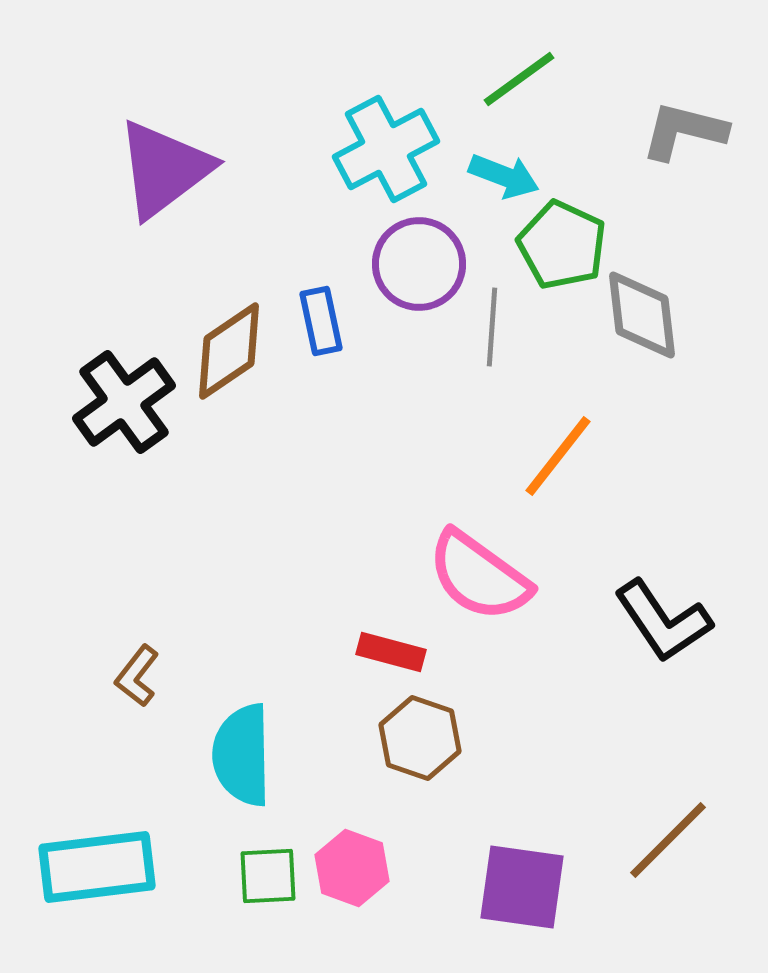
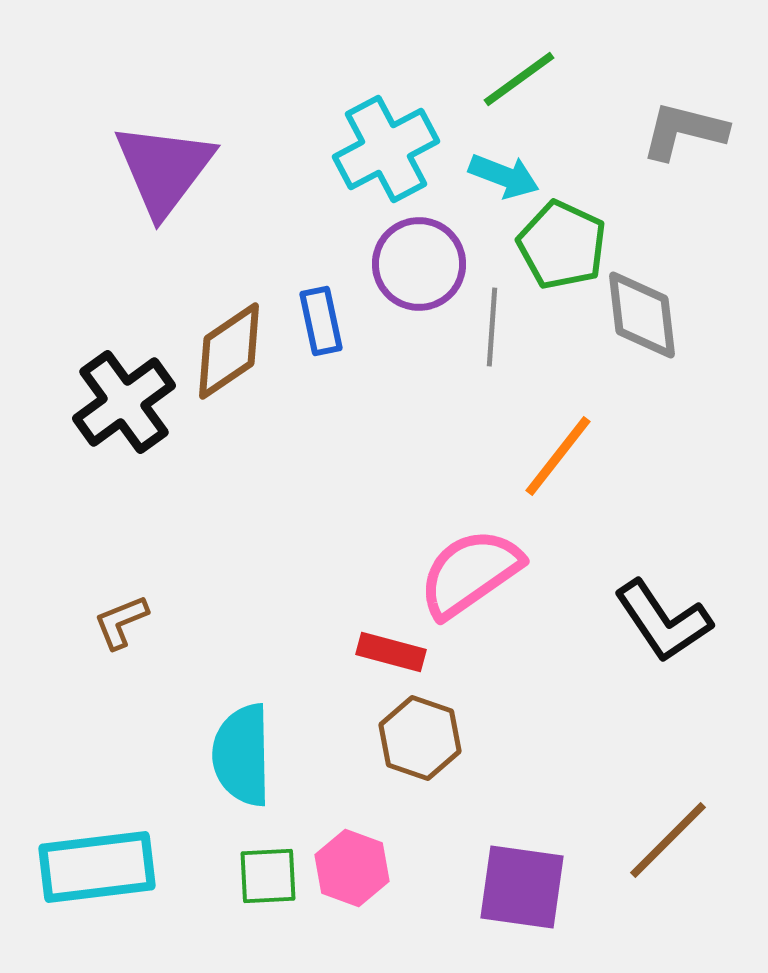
purple triangle: rotated 16 degrees counterclockwise
pink semicircle: moved 9 px left, 3 px up; rotated 109 degrees clockwise
brown L-shape: moved 16 px left, 54 px up; rotated 30 degrees clockwise
